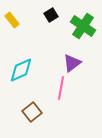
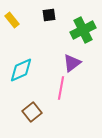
black square: moved 2 px left; rotated 24 degrees clockwise
green cross: moved 4 px down; rotated 30 degrees clockwise
